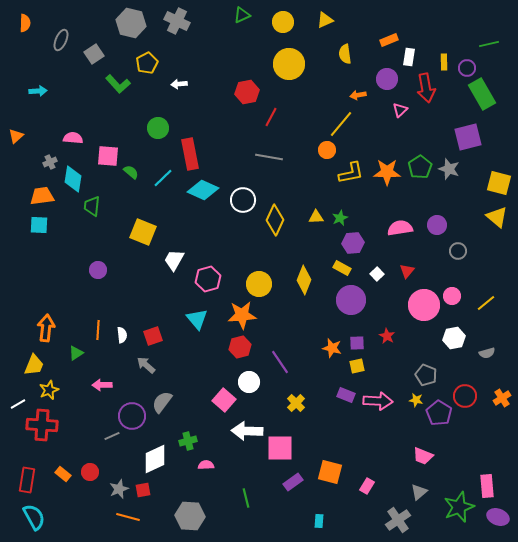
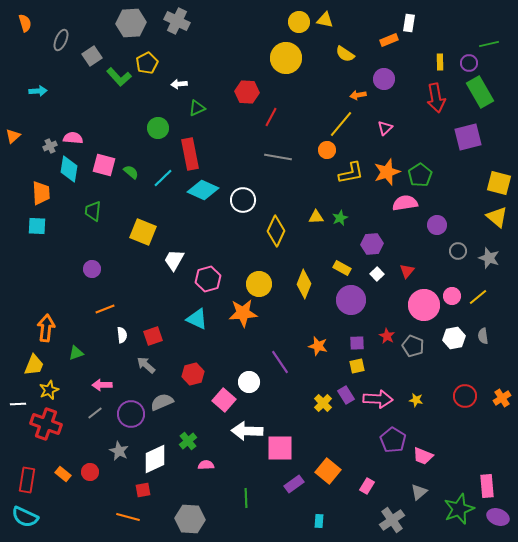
green triangle at (242, 15): moved 45 px left, 93 px down
yellow triangle at (325, 20): rotated 36 degrees clockwise
yellow circle at (283, 22): moved 16 px right
orange semicircle at (25, 23): rotated 18 degrees counterclockwise
gray hexagon at (131, 23): rotated 16 degrees counterclockwise
gray square at (94, 54): moved 2 px left, 2 px down
yellow semicircle at (345, 54): rotated 48 degrees counterclockwise
white rectangle at (409, 57): moved 34 px up
yellow rectangle at (444, 62): moved 4 px left
yellow circle at (289, 64): moved 3 px left, 6 px up
purple circle at (467, 68): moved 2 px right, 5 px up
purple circle at (387, 79): moved 3 px left
green L-shape at (118, 84): moved 1 px right, 7 px up
red arrow at (426, 88): moved 10 px right, 10 px down
red hexagon at (247, 92): rotated 15 degrees clockwise
green rectangle at (482, 94): moved 2 px left, 2 px up
pink triangle at (400, 110): moved 15 px left, 18 px down
orange triangle at (16, 136): moved 3 px left
pink square at (108, 156): moved 4 px left, 9 px down; rotated 10 degrees clockwise
gray line at (269, 157): moved 9 px right
gray cross at (50, 162): moved 16 px up
green pentagon at (420, 167): moved 8 px down
gray star at (449, 169): moved 40 px right, 89 px down
orange star at (387, 172): rotated 20 degrees counterclockwise
cyan diamond at (73, 179): moved 4 px left, 10 px up
orange trapezoid at (42, 196): moved 1 px left, 3 px up; rotated 95 degrees clockwise
green trapezoid at (92, 206): moved 1 px right, 5 px down
yellow diamond at (275, 220): moved 1 px right, 11 px down
cyan square at (39, 225): moved 2 px left, 1 px down
pink semicircle at (400, 228): moved 5 px right, 25 px up
purple hexagon at (353, 243): moved 19 px right, 1 px down
purple circle at (98, 270): moved 6 px left, 1 px up
yellow diamond at (304, 280): moved 4 px down
yellow line at (486, 303): moved 8 px left, 6 px up
orange star at (242, 315): moved 1 px right, 2 px up
cyan triangle at (197, 319): rotated 25 degrees counterclockwise
orange line at (98, 330): moved 7 px right, 21 px up; rotated 66 degrees clockwise
red hexagon at (240, 347): moved 47 px left, 27 px down
orange star at (332, 348): moved 14 px left, 2 px up
green triangle at (76, 353): rotated 14 degrees clockwise
gray semicircle at (487, 353): moved 4 px left, 17 px up; rotated 98 degrees clockwise
gray pentagon at (426, 375): moved 13 px left, 29 px up
purple rectangle at (346, 395): rotated 36 degrees clockwise
pink arrow at (378, 401): moved 2 px up
gray semicircle at (162, 402): rotated 30 degrees clockwise
yellow cross at (296, 403): moved 27 px right
white line at (18, 404): rotated 28 degrees clockwise
purple pentagon at (439, 413): moved 46 px left, 27 px down
purple circle at (132, 416): moved 1 px left, 2 px up
red cross at (42, 425): moved 4 px right, 1 px up; rotated 16 degrees clockwise
gray line at (112, 436): moved 17 px left, 23 px up; rotated 14 degrees counterclockwise
green cross at (188, 441): rotated 24 degrees counterclockwise
orange square at (330, 472): moved 2 px left, 1 px up; rotated 25 degrees clockwise
purple rectangle at (293, 482): moved 1 px right, 2 px down
gray star at (119, 489): moved 38 px up; rotated 24 degrees counterclockwise
green line at (246, 498): rotated 12 degrees clockwise
green star at (459, 507): moved 2 px down
gray hexagon at (190, 516): moved 3 px down
cyan semicircle at (34, 517): moved 9 px left; rotated 144 degrees clockwise
gray cross at (398, 520): moved 6 px left
